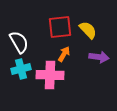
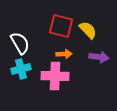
red square: moved 1 px right, 1 px up; rotated 20 degrees clockwise
white semicircle: moved 1 px right, 1 px down
orange arrow: rotated 56 degrees clockwise
pink cross: moved 5 px right, 1 px down
